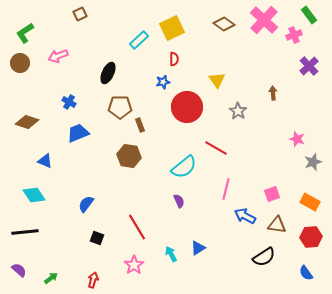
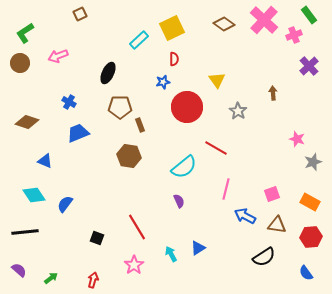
blue semicircle at (86, 204): moved 21 px left
